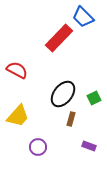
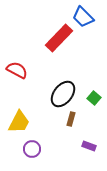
green square: rotated 24 degrees counterclockwise
yellow trapezoid: moved 1 px right, 6 px down; rotated 15 degrees counterclockwise
purple circle: moved 6 px left, 2 px down
